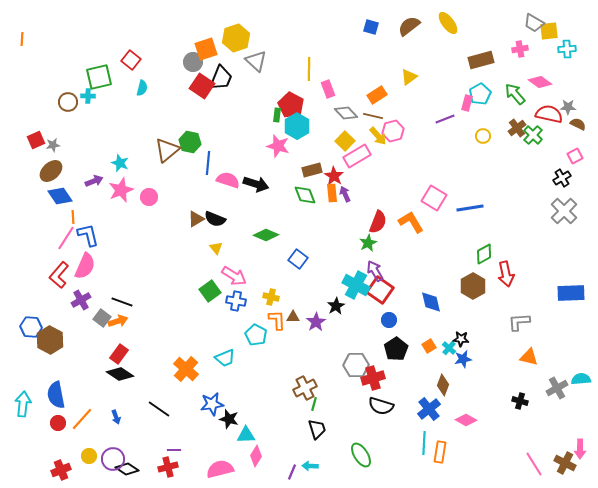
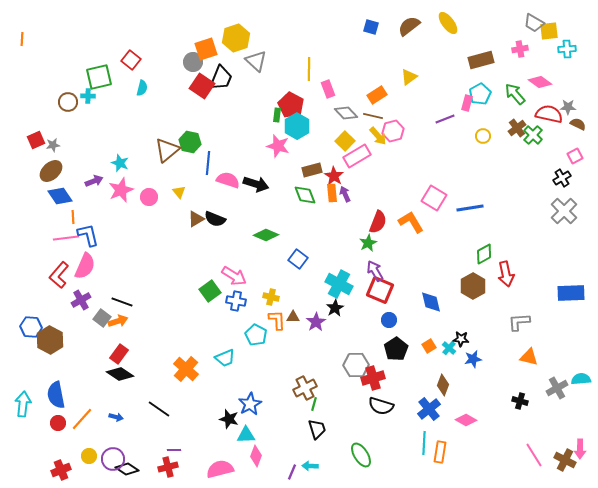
pink line at (66, 238): rotated 50 degrees clockwise
yellow triangle at (216, 248): moved 37 px left, 56 px up
cyan cross at (356, 285): moved 17 px left, 1 px up
red square at (380, 290): rotated 12 degrees counterclockwise
black star at (336, 306): moved 1 px left, 2 px down
blue star at (463, 359): moved 10 px right
blue star at (212, 404): moved 38 px right; rotated 20 degrees counterclockwise
blue arrow at (116, 417): rotated 56 degrees counterclockwise
pink diamond at (256, 456): rotated 10 degrees counterclockwise
brown cross at (565, 463): moved 3 px up
pink line at (534, 464): moved 9 px up
